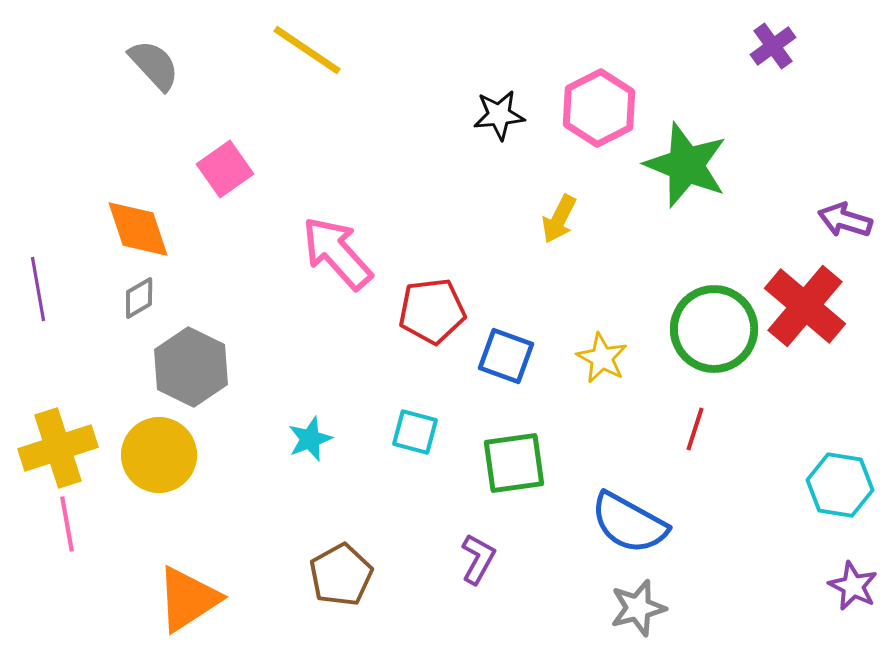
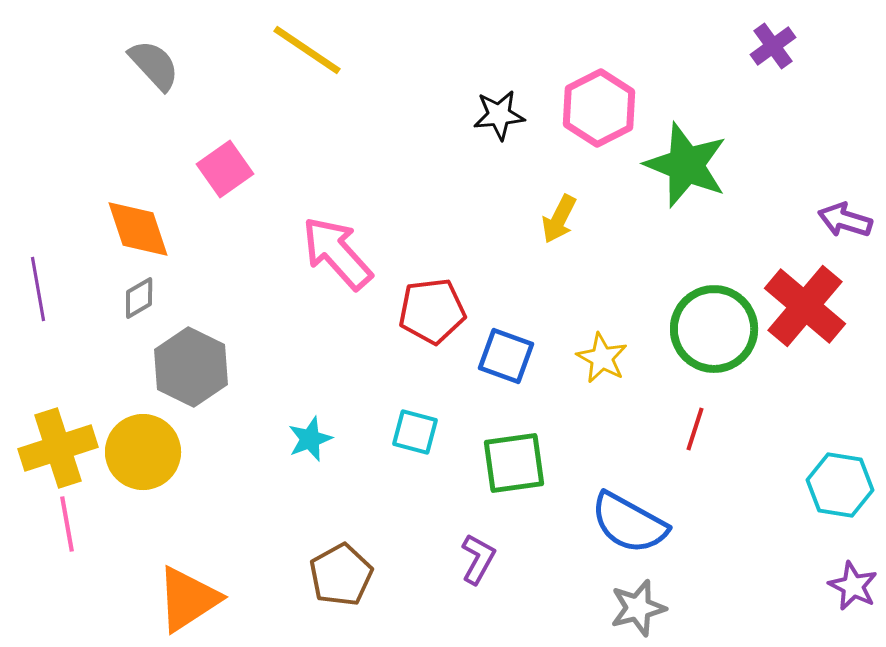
yellow circle: moved 16 px left, 3 px up
